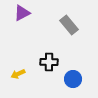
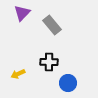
purple triangle: rotated 18 degrees counterclockwise
gray rectangle: moved 17 px left
blue circle: moved 5 px left, 4 px down
